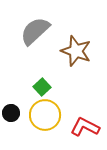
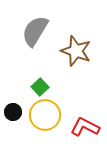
gray semicircle: rotated 16 degrees counterclockwise
green square: moved 2 px left
black circle: moved 2 px right, 1 px up
